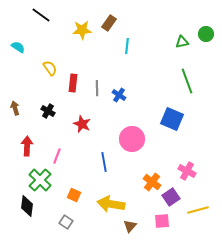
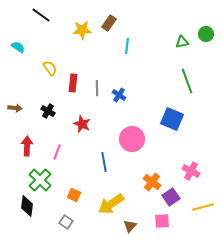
brown arrow: rotated 112 degrees clockwise
pink line: moved 4 px up
pink cross: moved 4 px right
yellow arrow: rotated 44 degrees counterclockwise
yellow line: moved 5 px right, 3 px up
